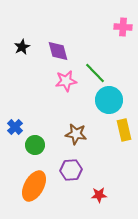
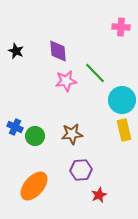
pink cross: moved 2 px left
black star: moved 6 px left, 4 px down; rotated 21 degrees counterclockwise
purple diamond: rotated 10 degrees clockwise
cyan circle: moved 13 px right
blue cross: rotated 21 degrees counterclockwise
brown star: moved 4 px left; rotated 15 degrees counterclockwise
green circle: moved 9 px up
purple hexagon: moved 10 px right
orange ellipse: rotated 12 degrees clockwise
red star: rotated 21 degrees counterclockwise
